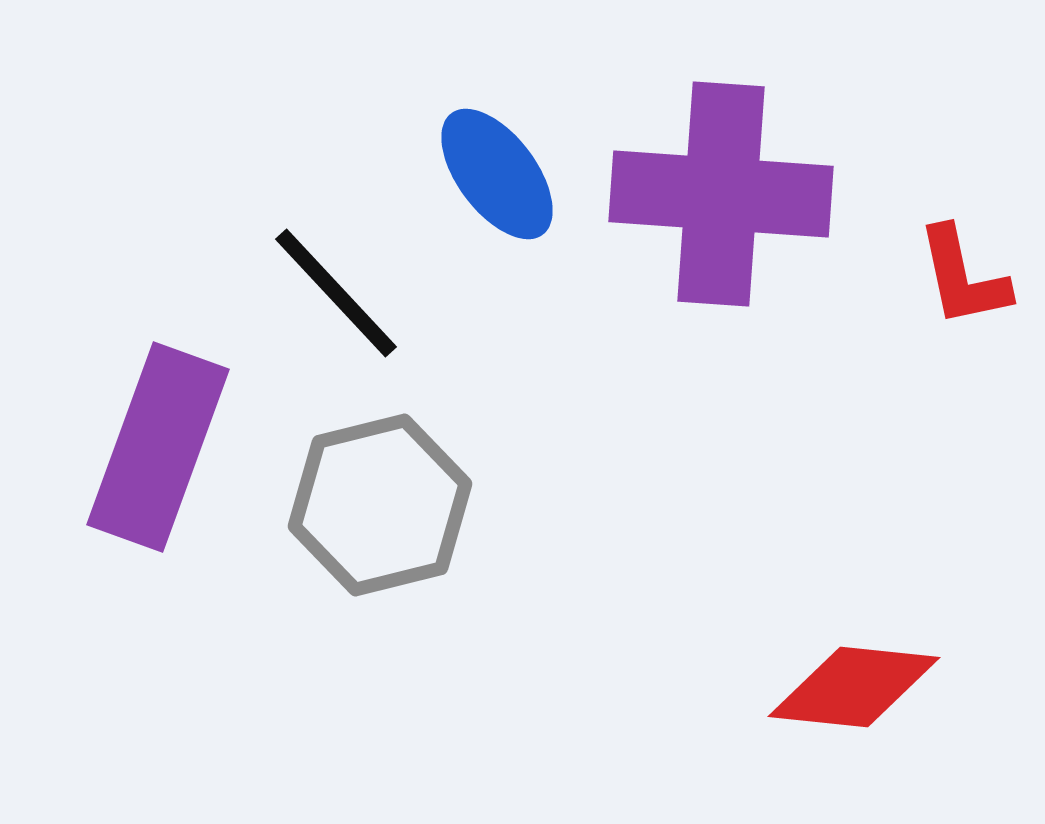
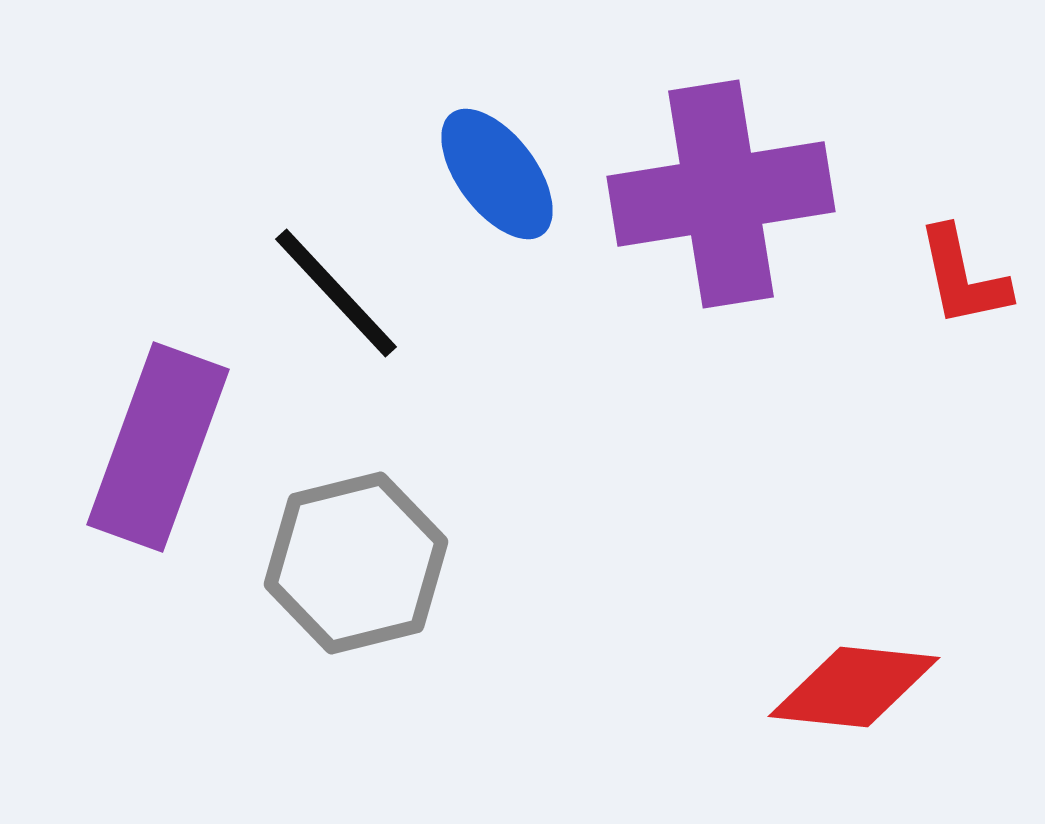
purple cross: rotated 13 degrees counterclockwise
gray hexagon: moved 24 px left, 58 px down
